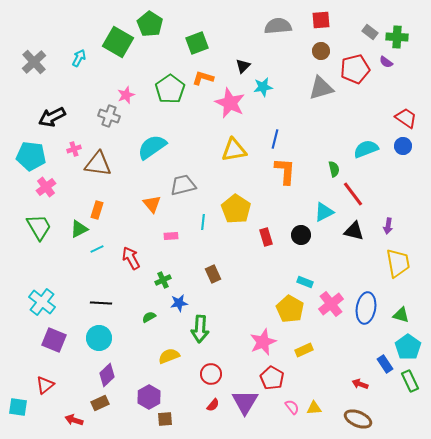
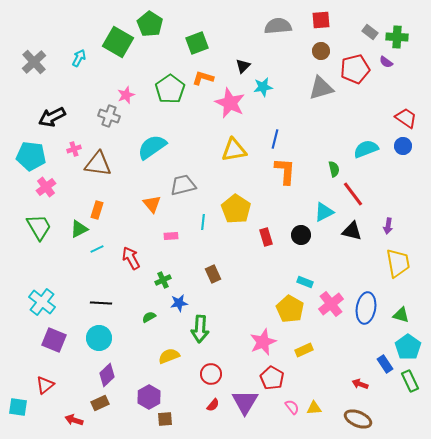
black triangle at (354, 231): moved 2 px left
